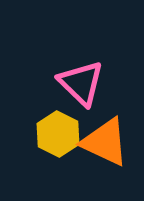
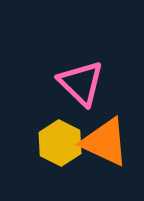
yellow hexagon: moved 2 px right, 9 px down
